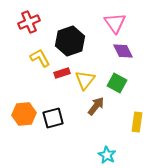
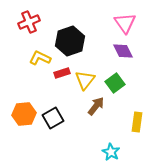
pink triangle: moved 10 px right
yellow L-shape: rotated 35 degrees counterclockwise
green square: moved 2 px left; rotated 24 degrees clockwise
black square: rotated 15 degrees counterclockwise
cyan star: moved 4 px right, 3 px up
